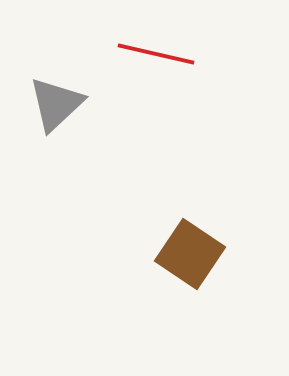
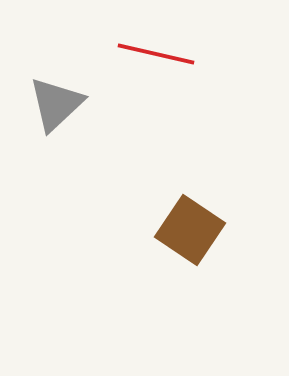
brown square: moved 24 px up
